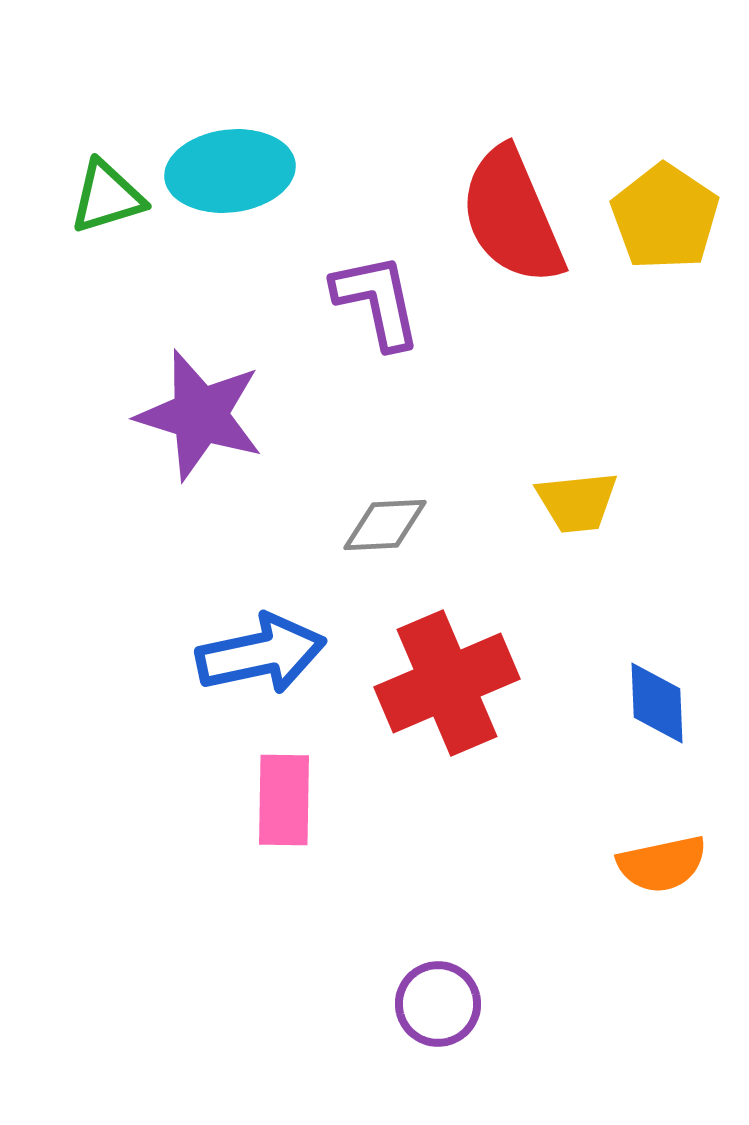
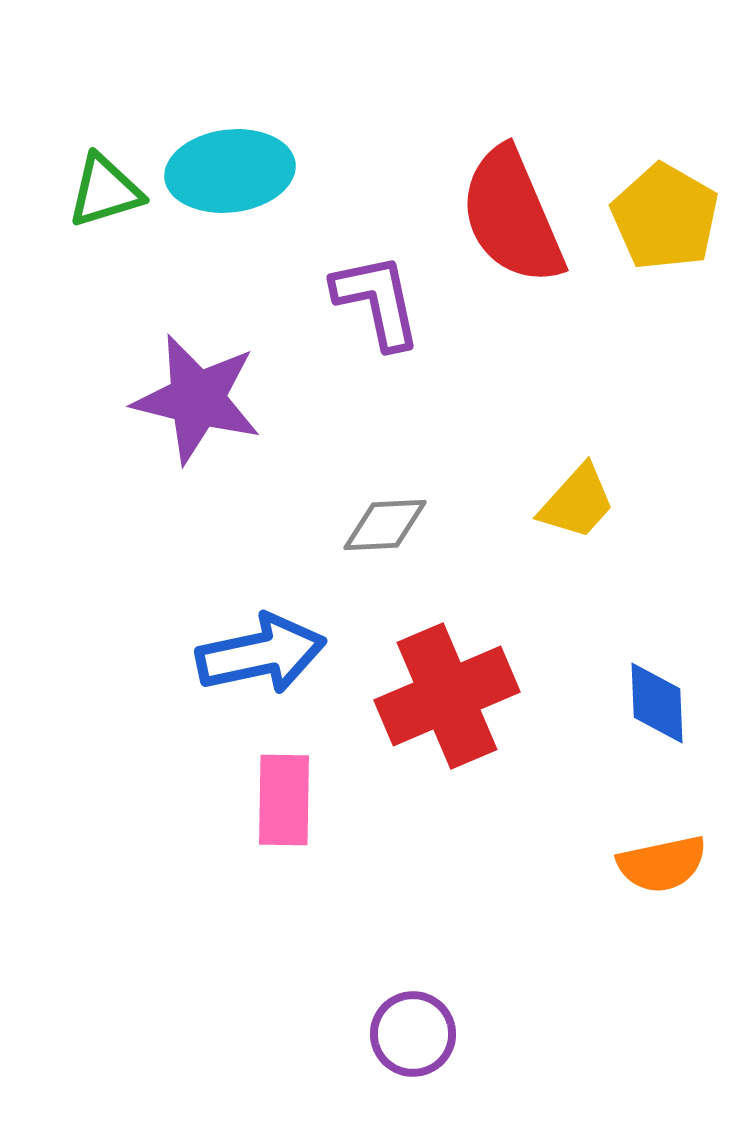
green triangle: moved 2 px left, 6 px up
yellow pentagon: rotated 4 degrees counterclockwise
purple star: moved 3 px left, 16 px up; rotated 3 degrees counterclockwise
yellow trapezoid: rotated 42 degrees counterclockwise
red cross: moved 13 px down
purple circle: moved 25 px left, 30 px down
